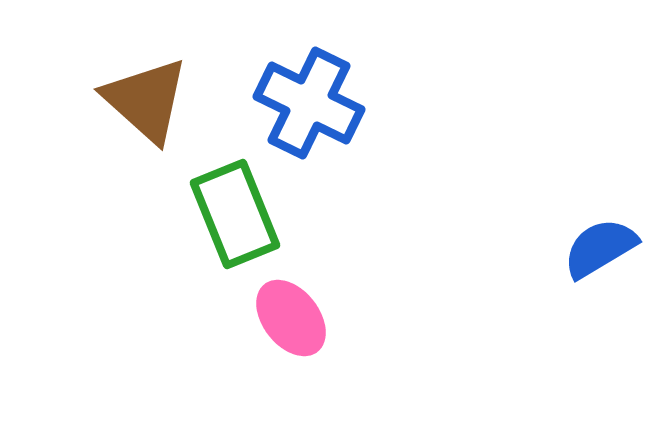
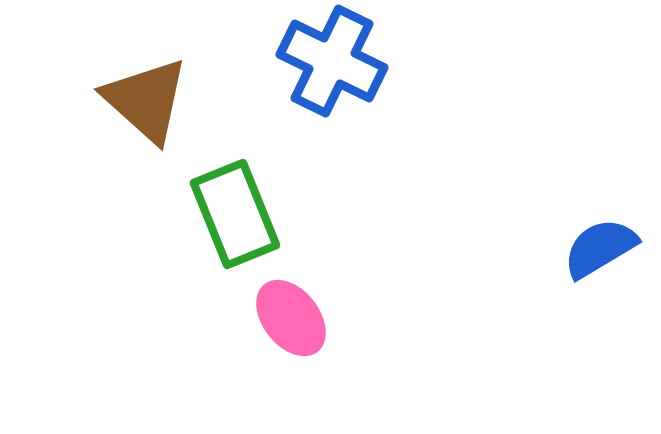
blue cross: moved 23 px right, 42 px up
